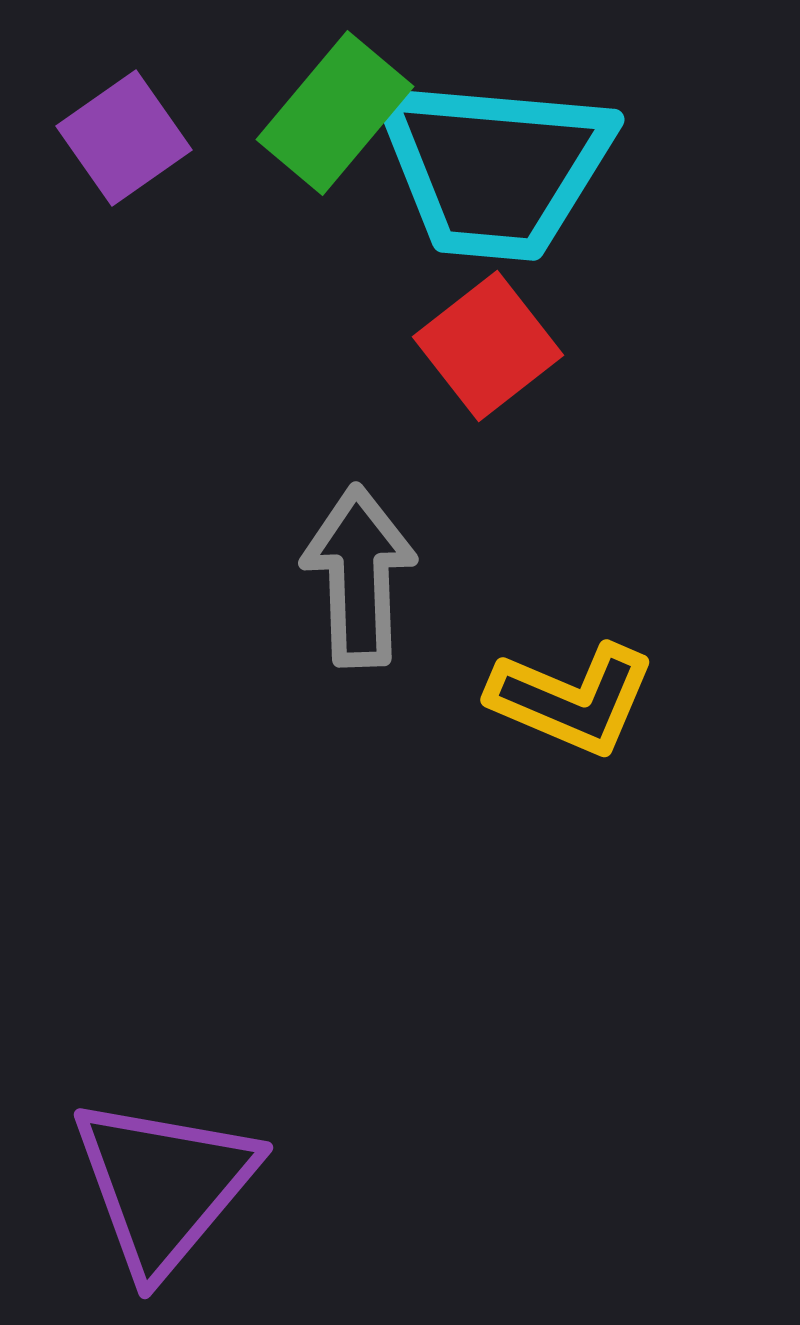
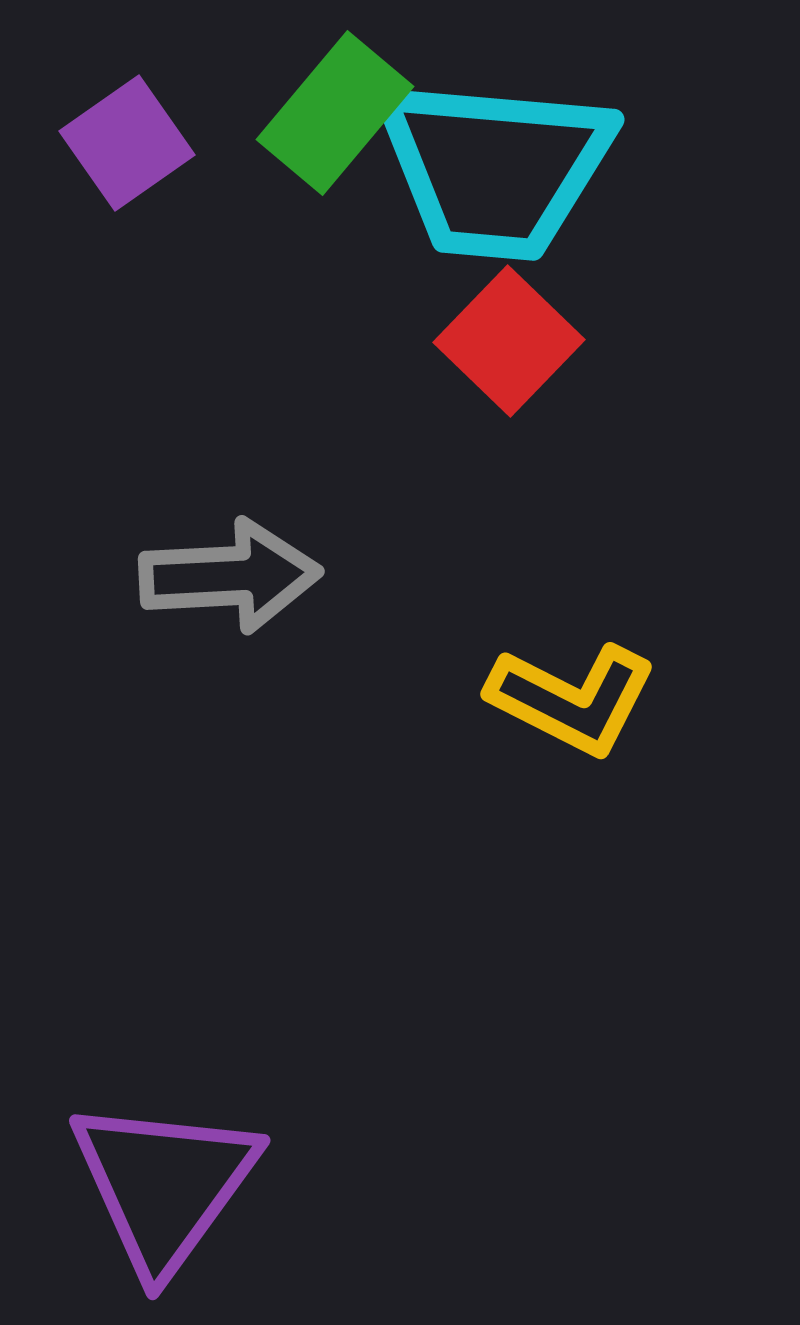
purple square: moved 3 px right, 5 px down
red square: moved 21 px right, 5 px up; rotated 8 degrees counterclockwise
gray arrow: moved 129 px left; rotated 89 degrees clockwise
yellow L-shape: rotated 4 degrees clockwise
purple triangle: rotated 4 degrees counterclockwise
